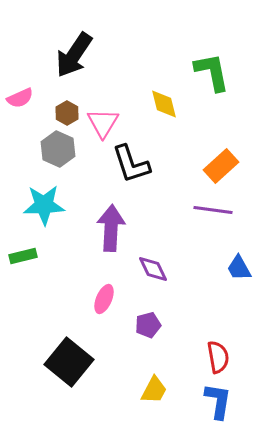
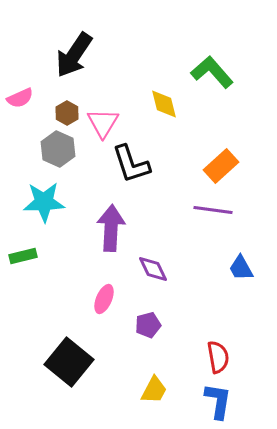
green L-shape: rotated 30 degrees counterclockwise
cyan star: moved 3 px up
blue trapezoid: moved 2 px right
